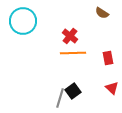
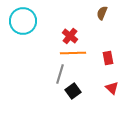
brown semicircle: rotated 80 degrees clockwise
gray line: moved 24 px up
